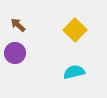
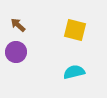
yellow square: rotated 30 degrees counterclockwise
purple circle: moved 1 px right, 1 px up
